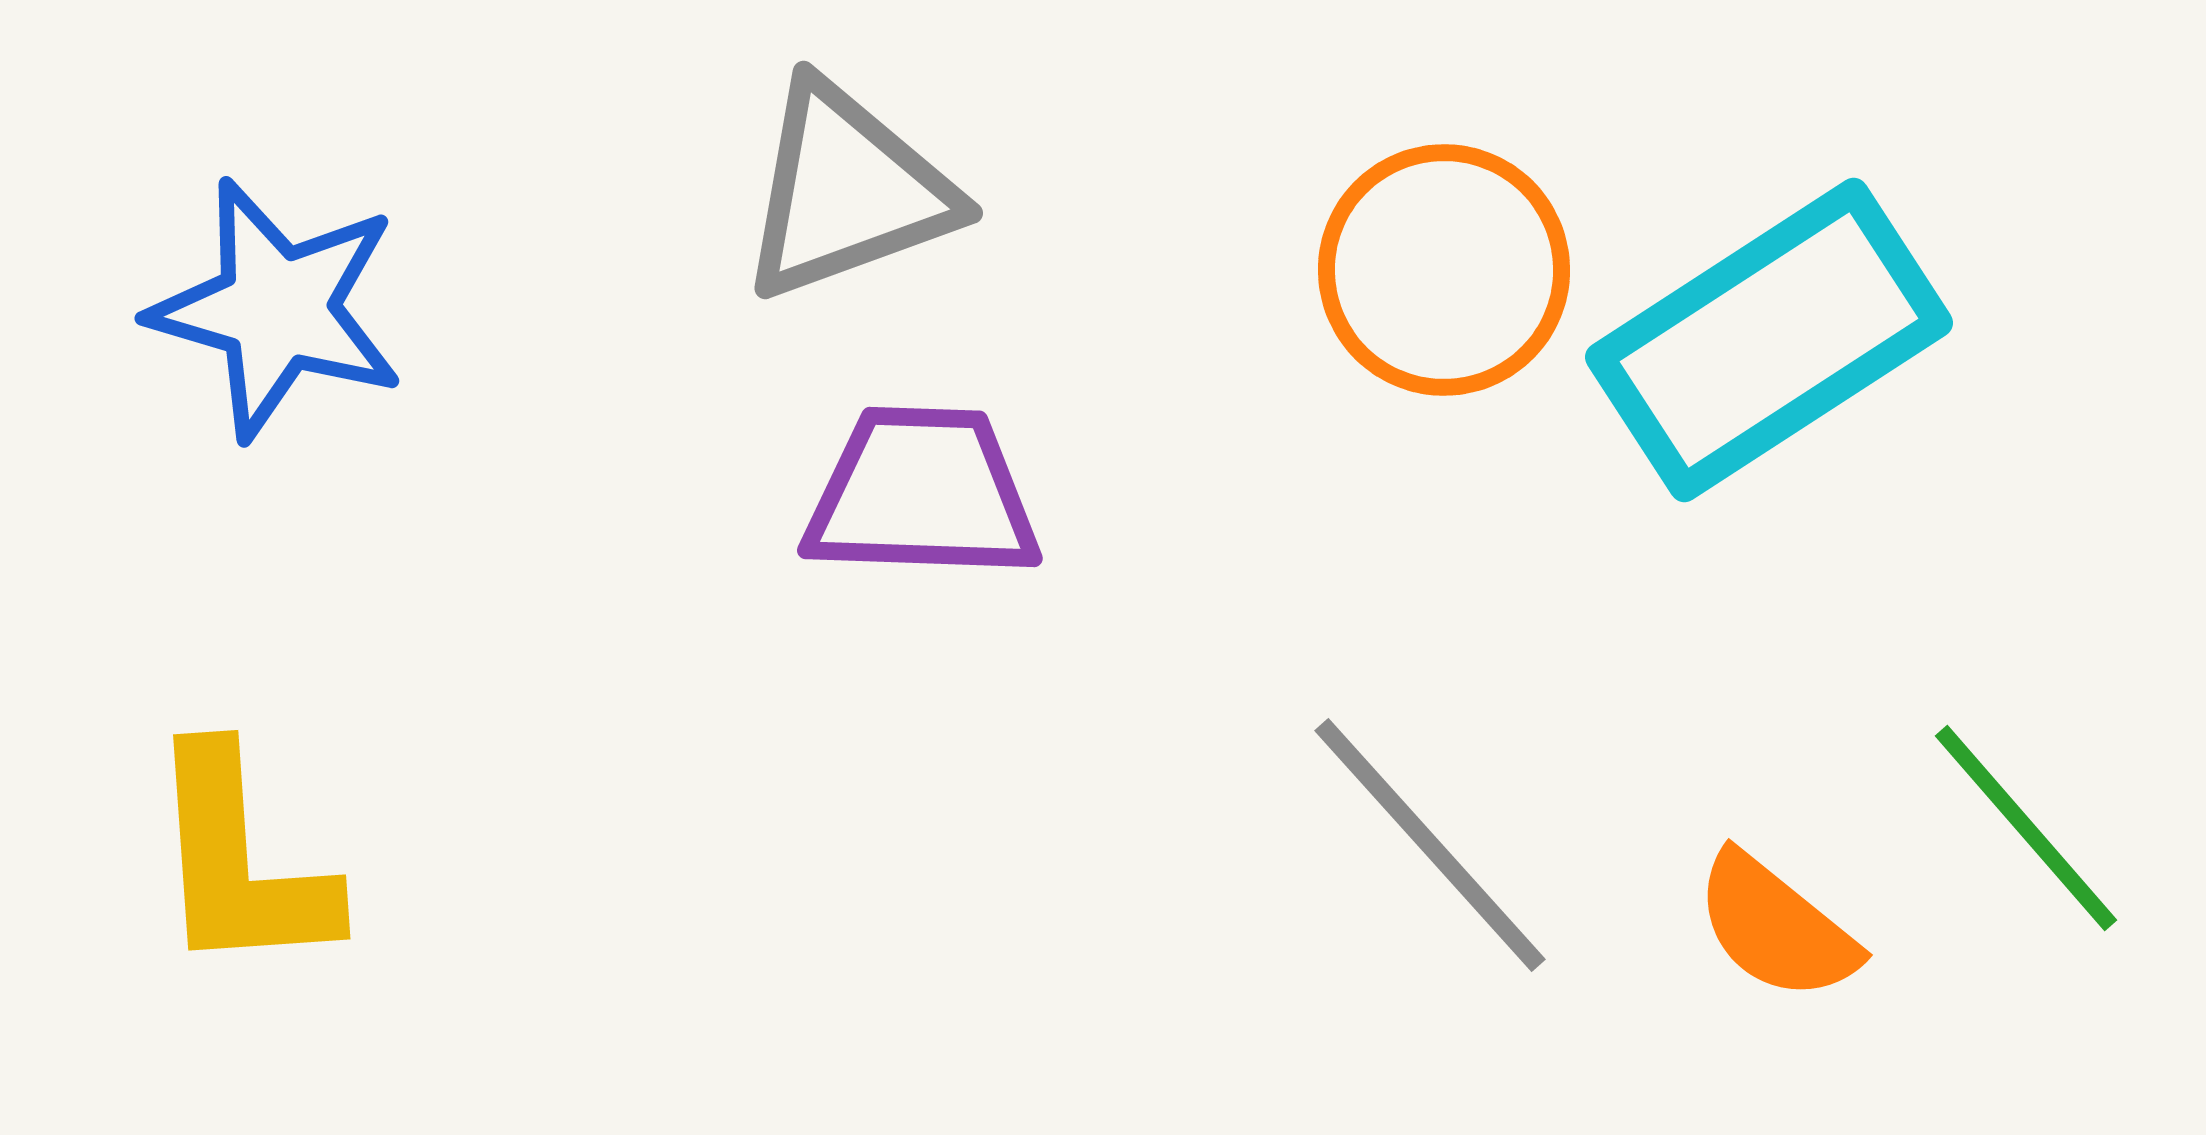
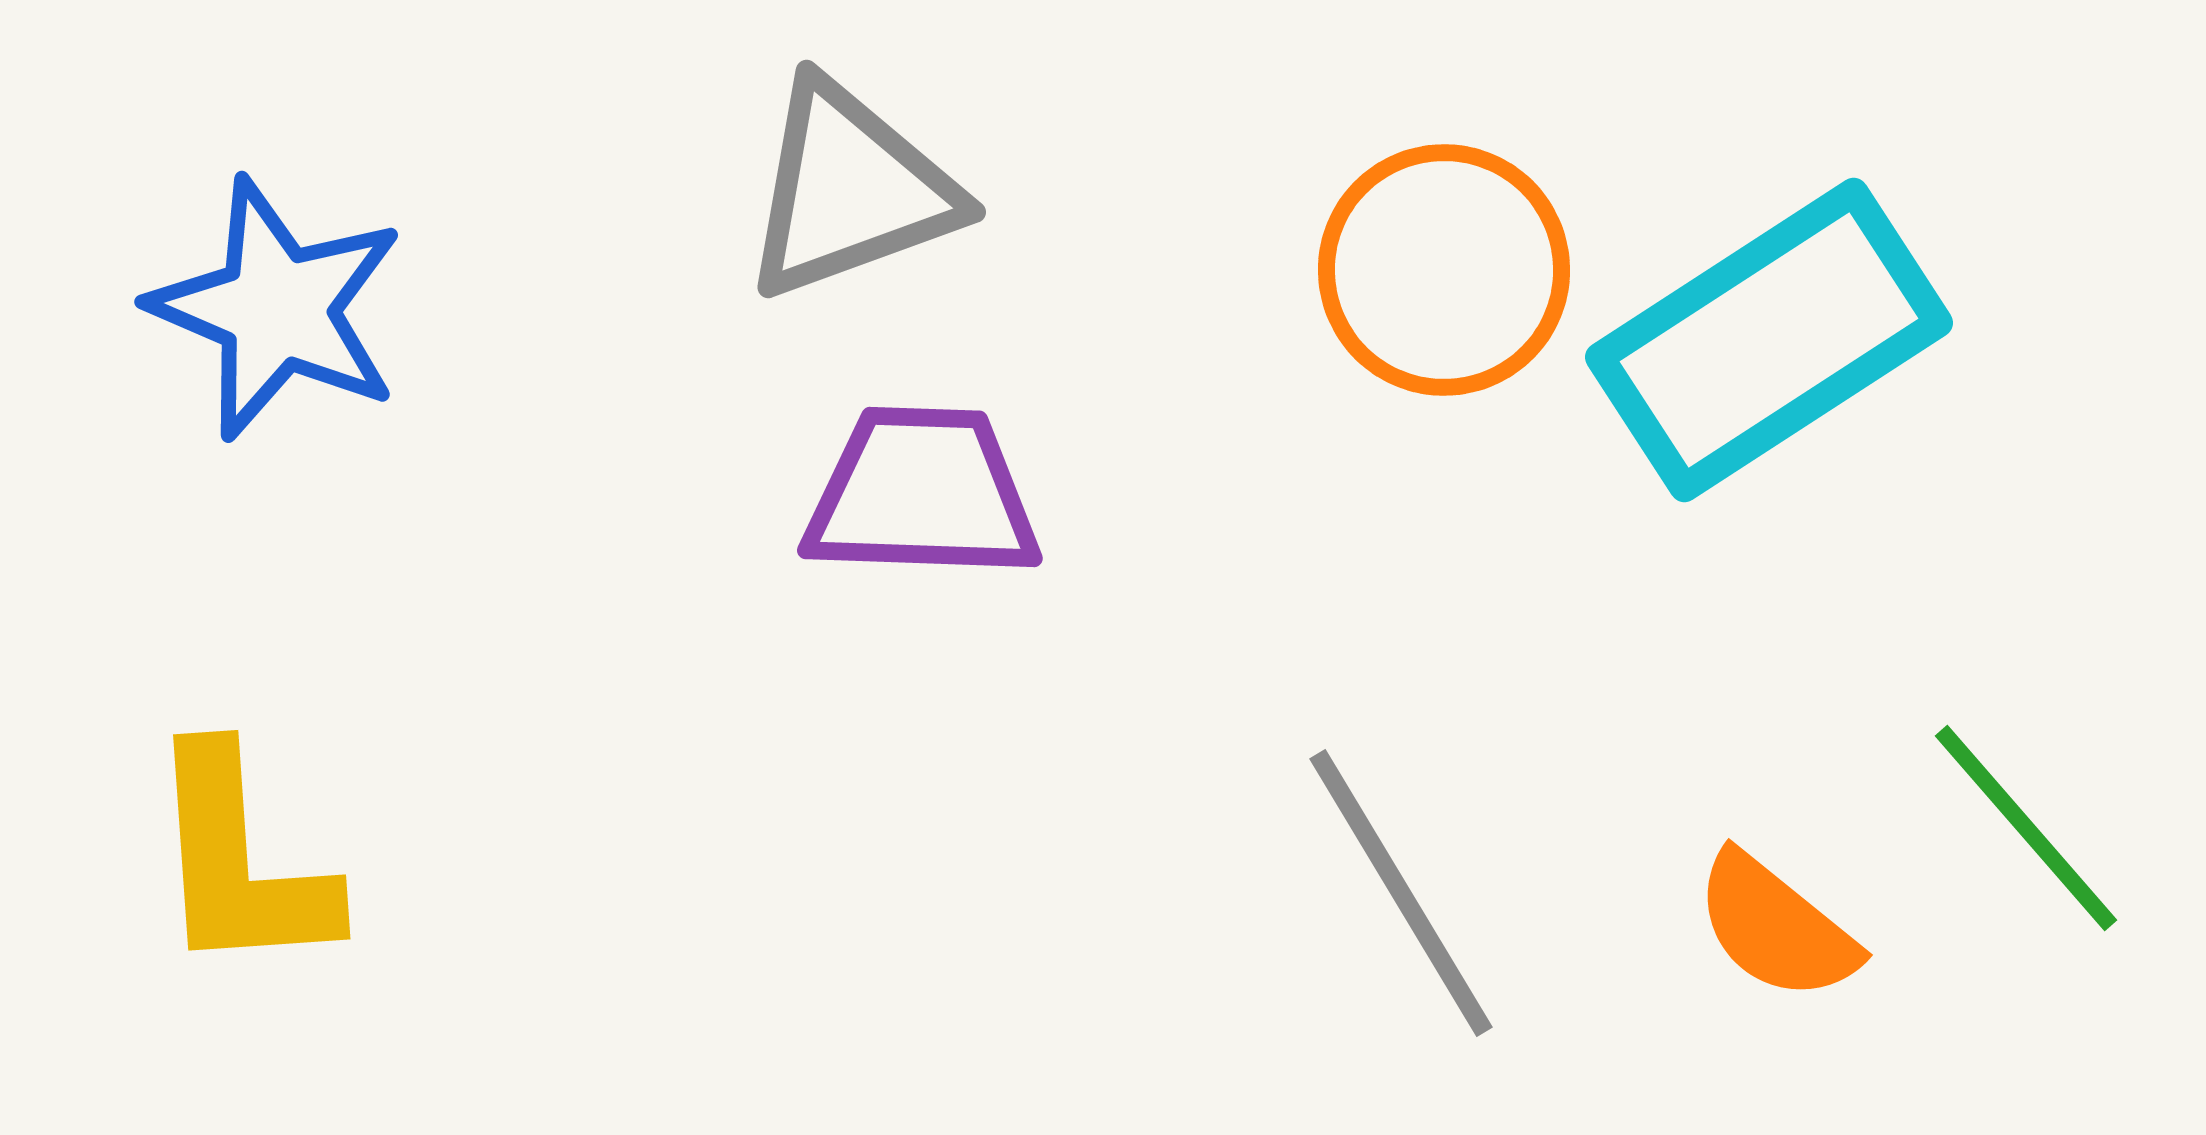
gray triangle: moved 3 px right, 1 px up
blue star: rotated 7 degrees clockwise
gray line: moved 29 px left, 48 px down; rotated 11 degrees clockwise
